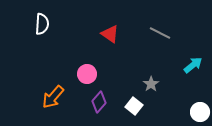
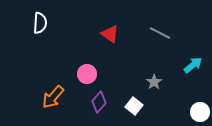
white semicircle: moved 2 px left, 1 px up
gray star: moved 3 px right, 2 px up
